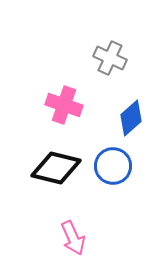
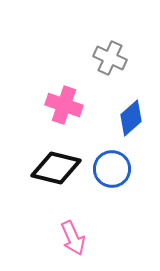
blue circle: moved 1 px left, 3 px down
